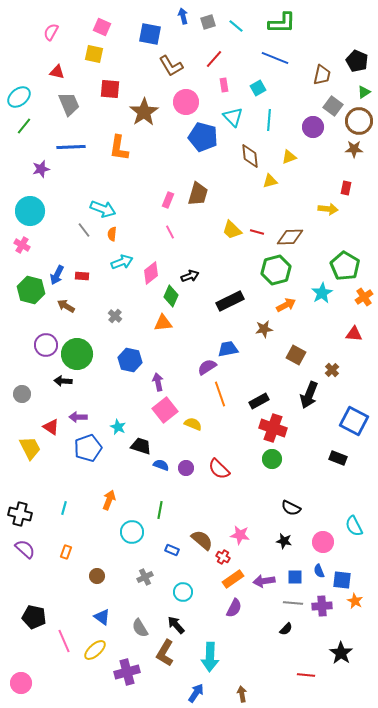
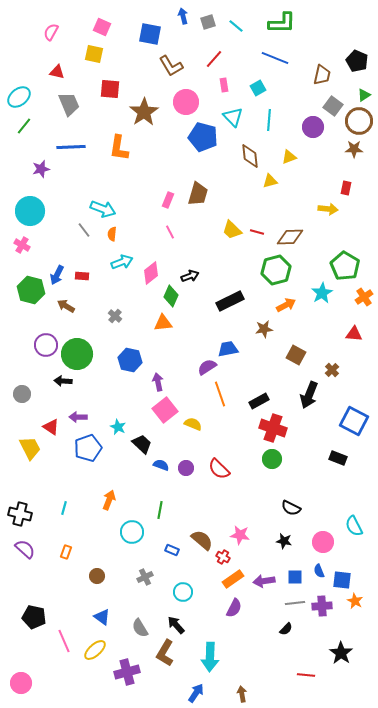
green triangle at (364, 92): moved 3 px down
black trapezoid at (141, 446): moved 1 px right, 2 px up; rotated 25 degrees clockwise
gray line at (293, 603): moved 2 px right; rotated 12 degrees counterclockwise
